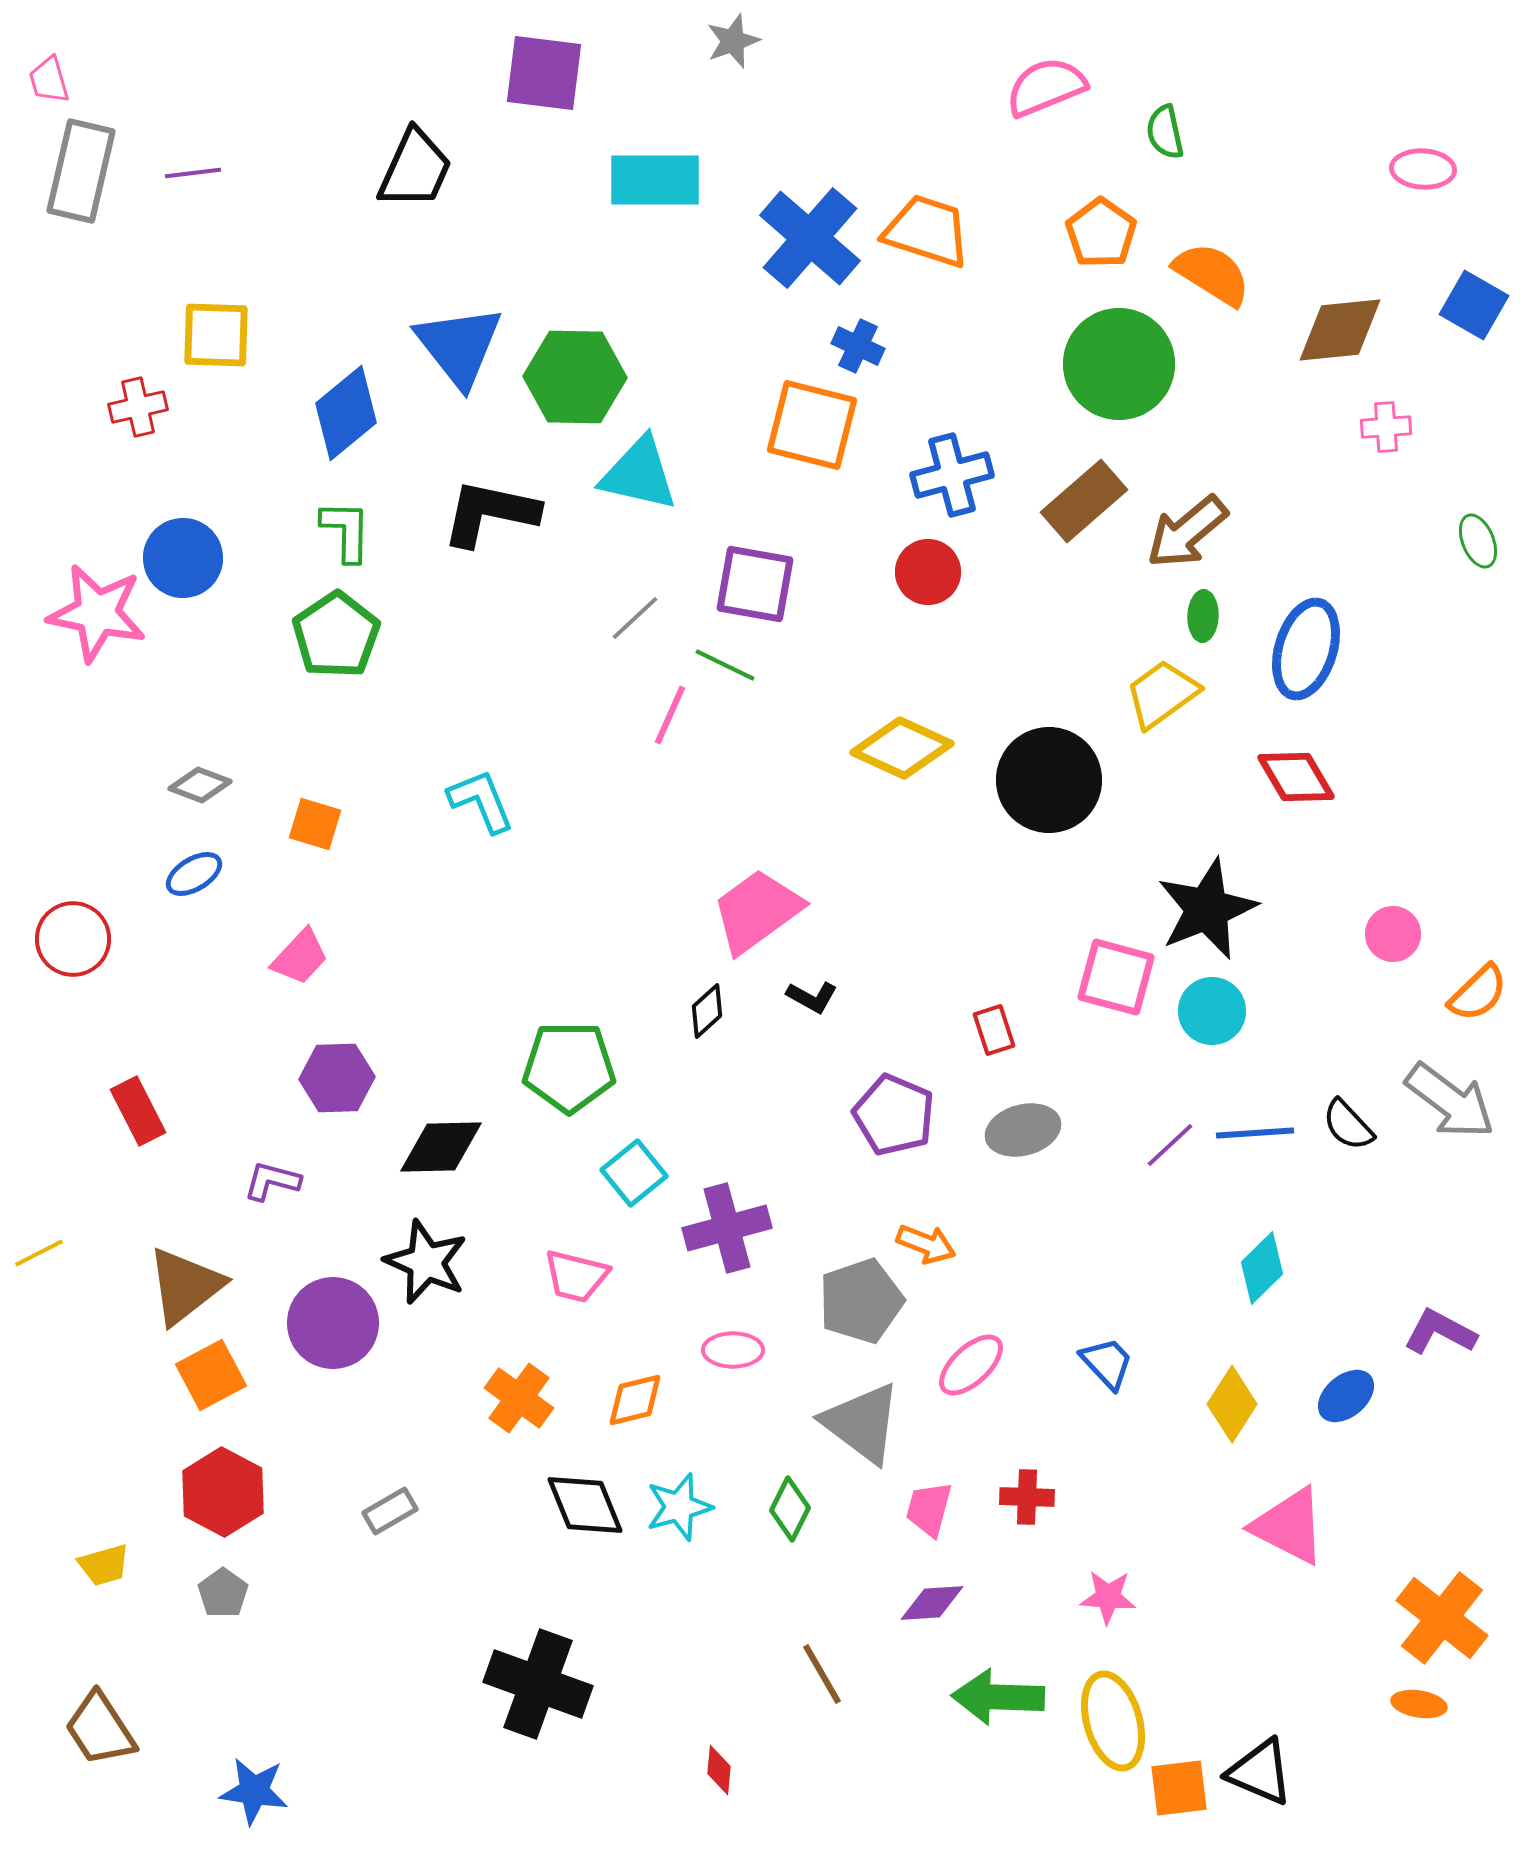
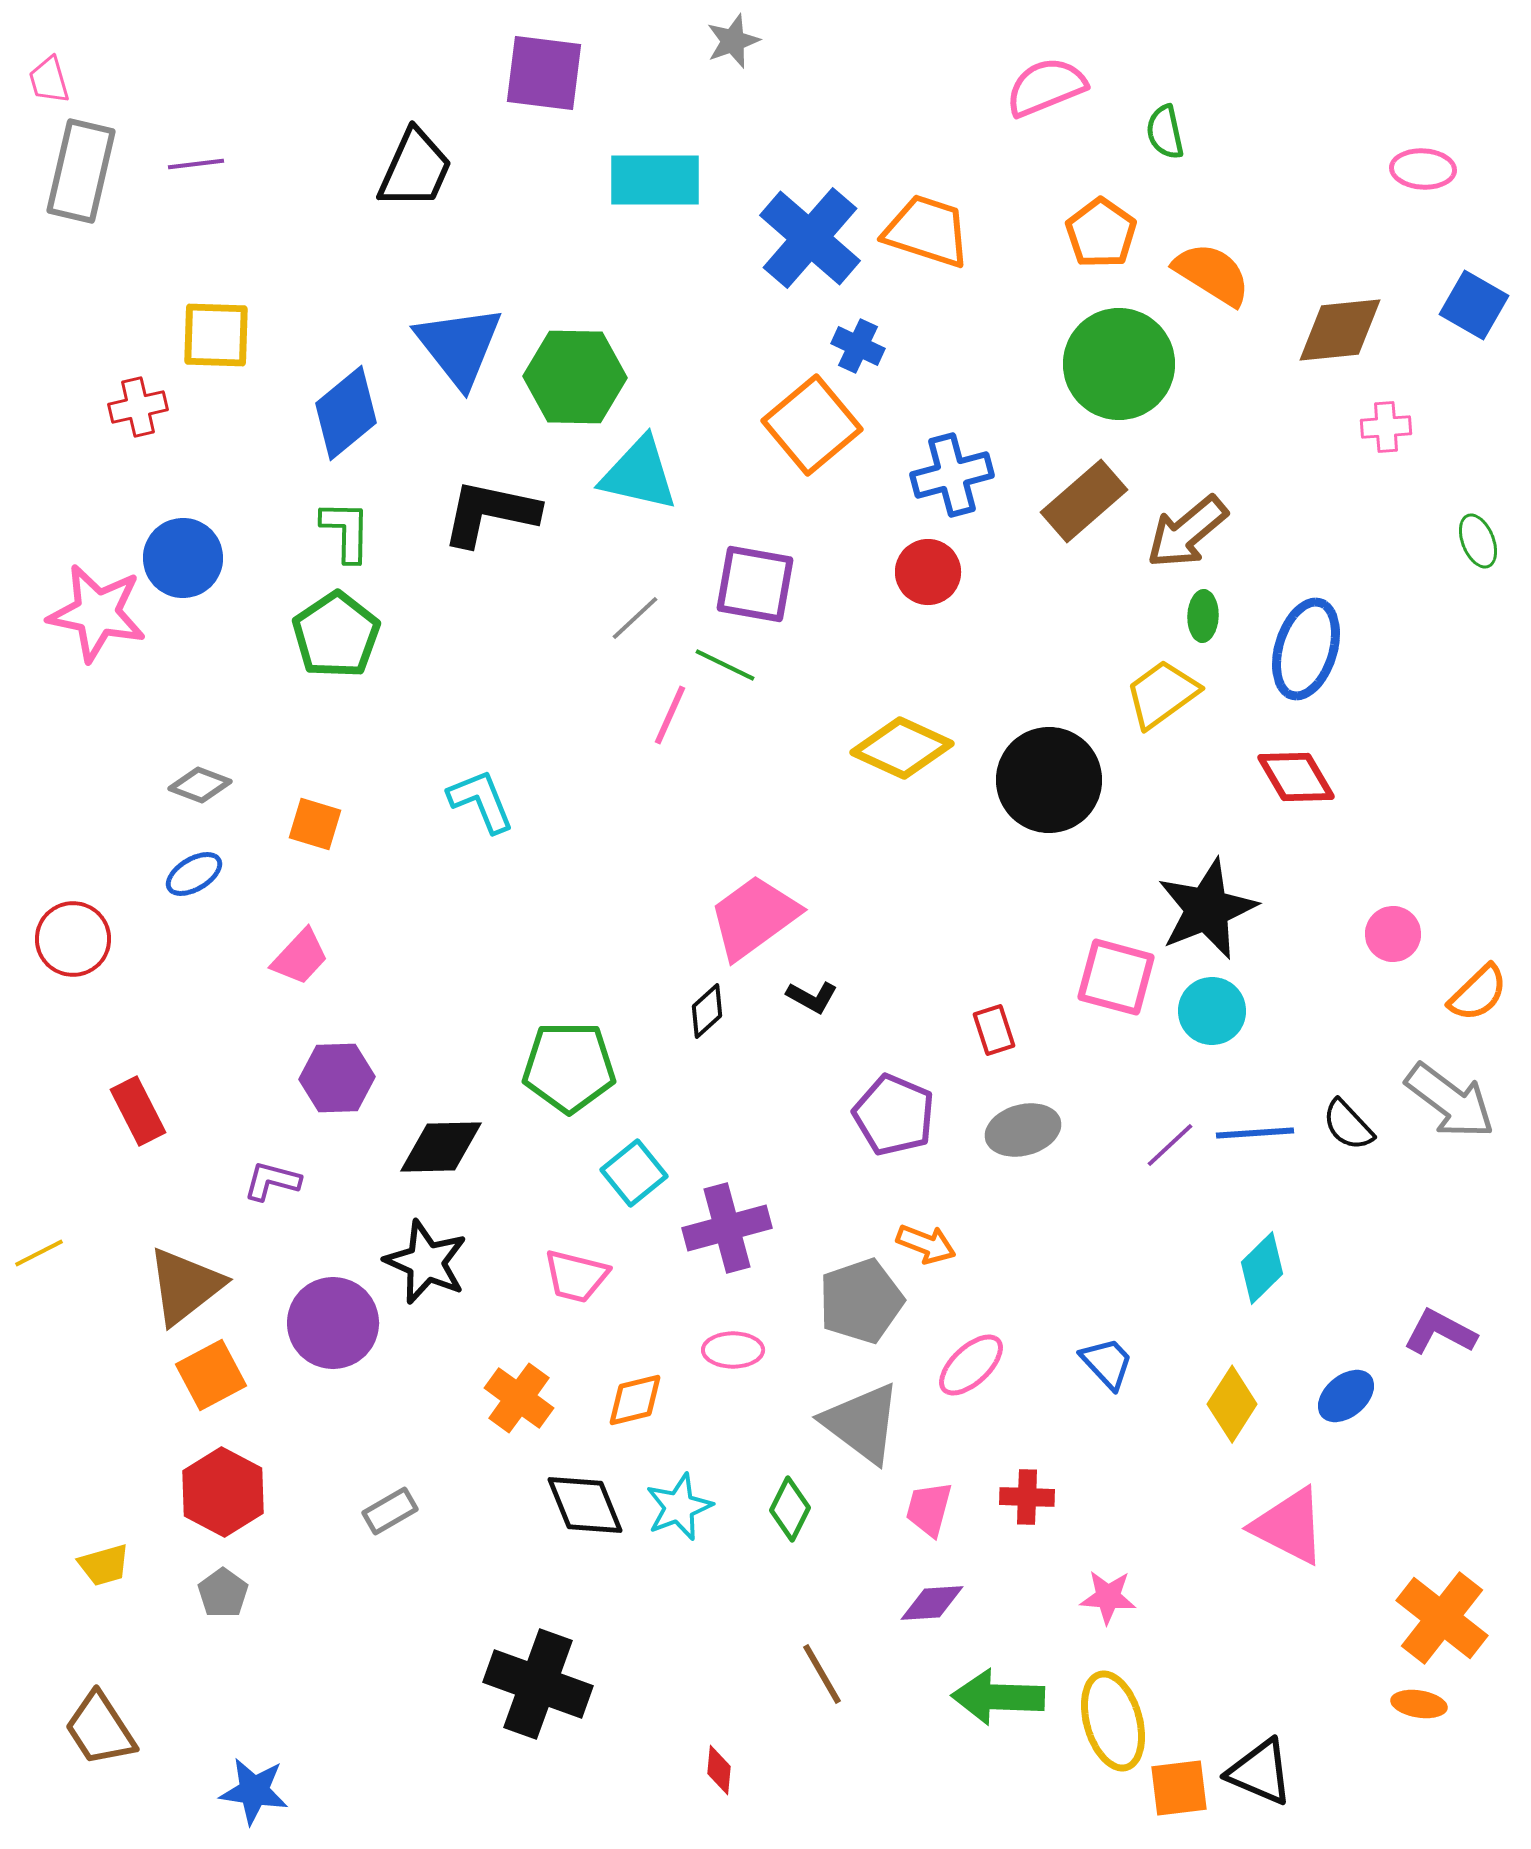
purple line at (193, 173): moved 3 px right, 9 px up
orange square at (812, 425): rotated 36 degrees clockwise
pink trapezoid at (757, 911): moved 3 px left, 6 px down
cyan star at (679, 1507): rotated 6 degrees counterclockwise
